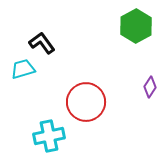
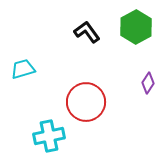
green hexagon: moved 1 px down
black L-shape: moved 45 px right, 11 px up
purple diamond: moved 2 px left, 4 px up
